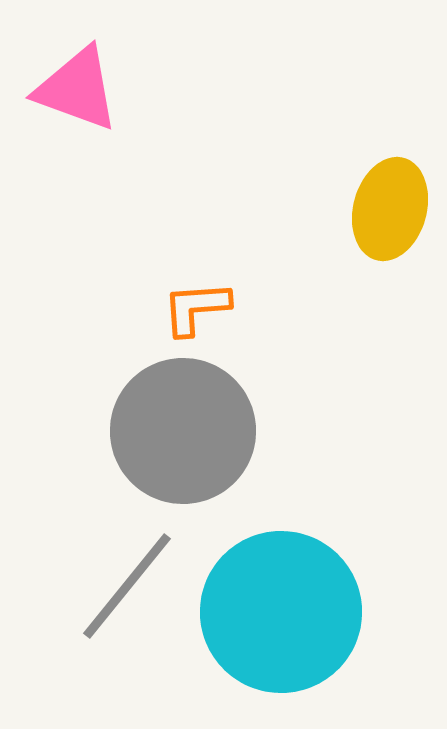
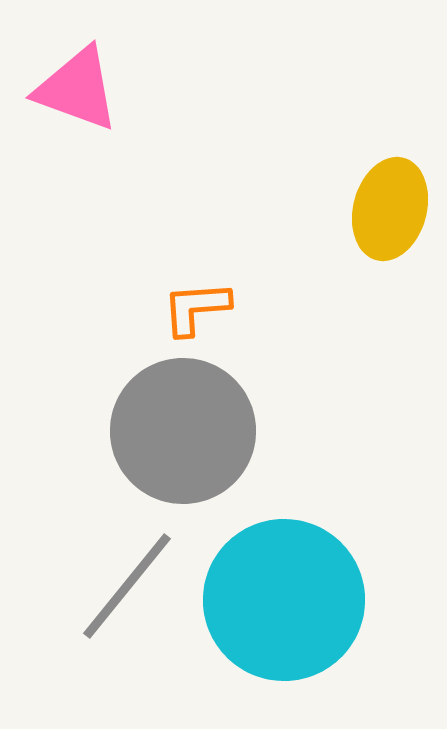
cyan circle: moved 3 px right, 12 px up
